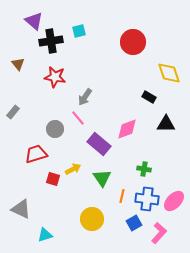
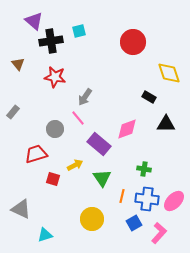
yellow arrow: moved 2 px right, 4 px up
